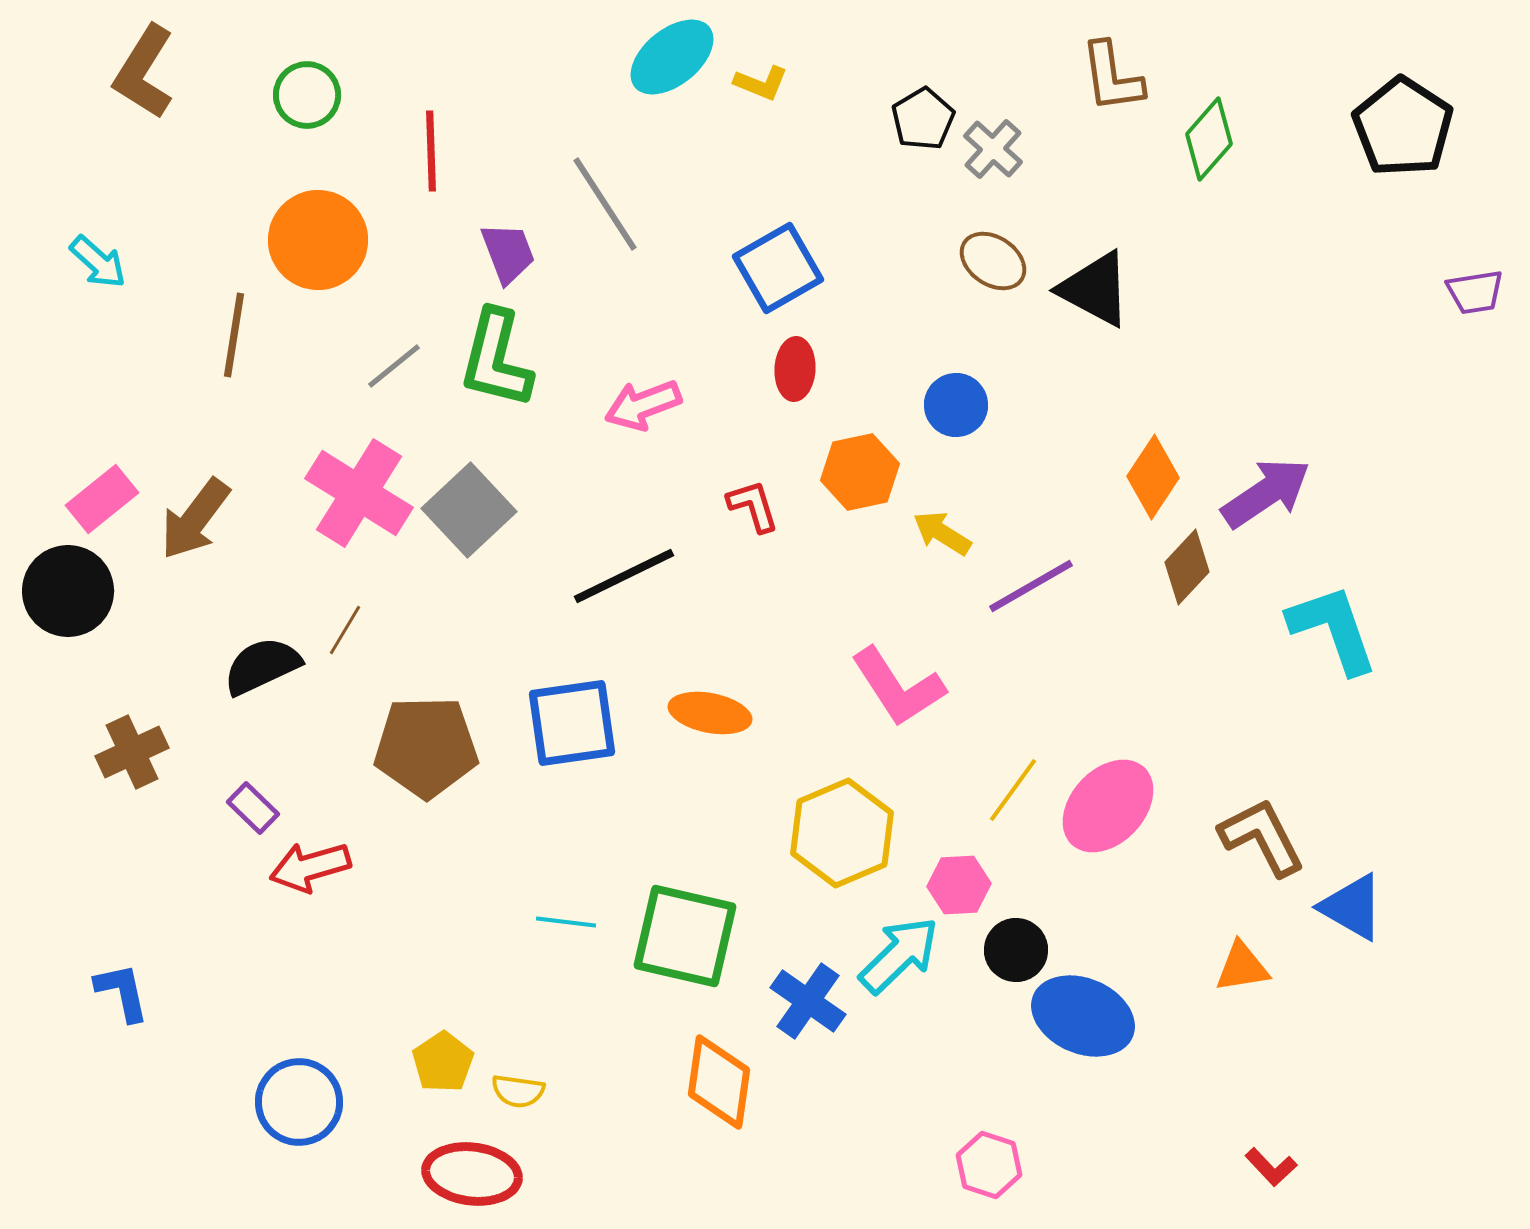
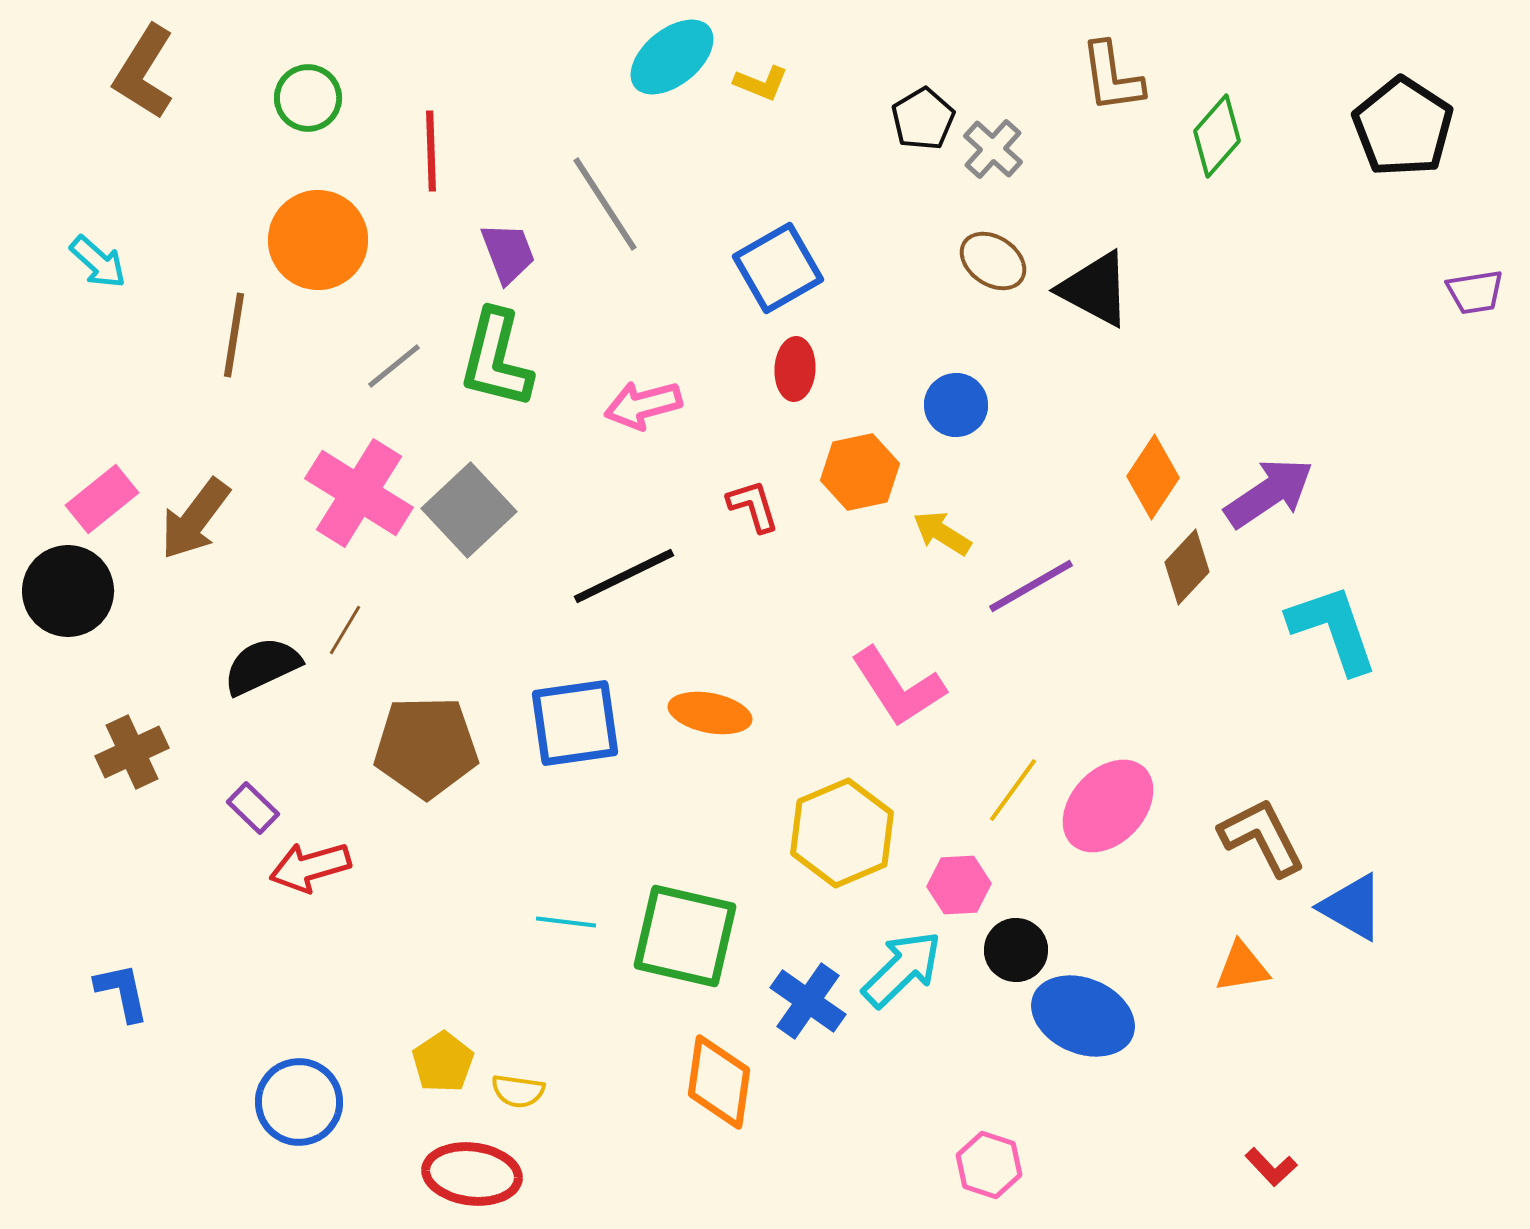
green circle at (307, 95): moved 1 px right, 3 px down
green diamond at (1209, 139): moved 8 px right, 3 px up
pink arrow at (643, 405): rotated 6 degrees clockwise
purple arrow at (1266, 493): moved 3 px right
blue square at (572, 723): moved 3 px right
cyan arrow at (899, 955): moved 3 px right, 14 px down
